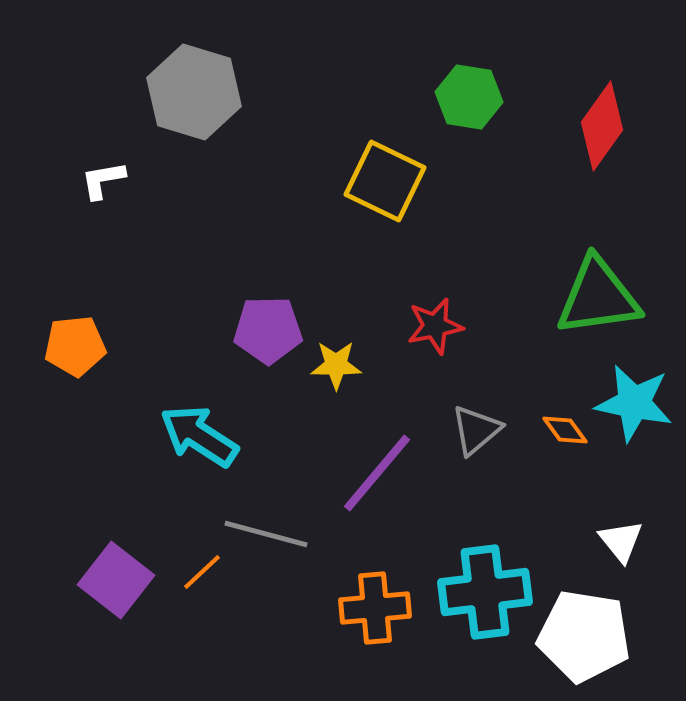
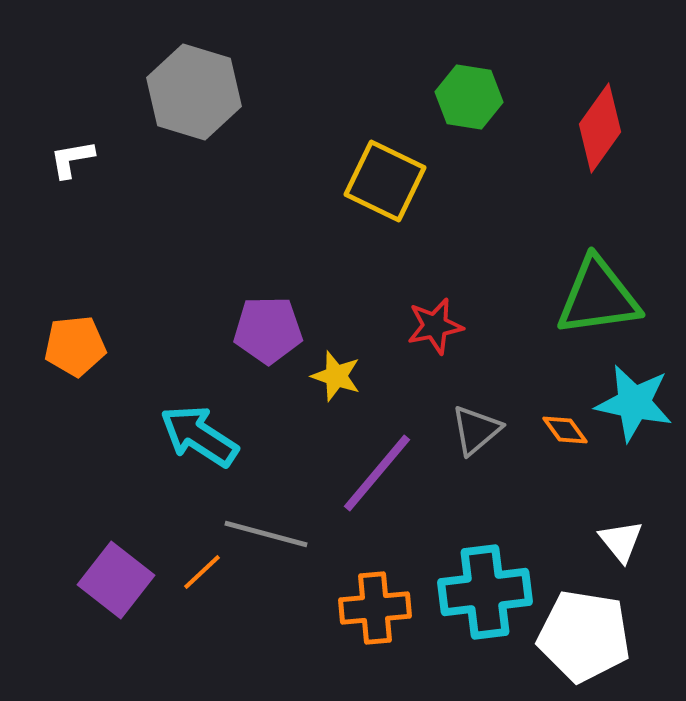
red diamond: moved 2 px left, 2 px down
white L-shape: moved 31 px left, 21 px up
yellow star: moved 11 px down; rotated 18 degrees clockwise
